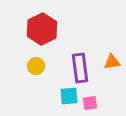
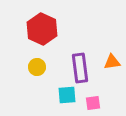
red hexagon: rotated 8 degrees counterclockwise
yellow circle: moved 1 px right, 1 px down
cyan square: moved 2 px left, 1 px up
pink square: moved 3 px right
